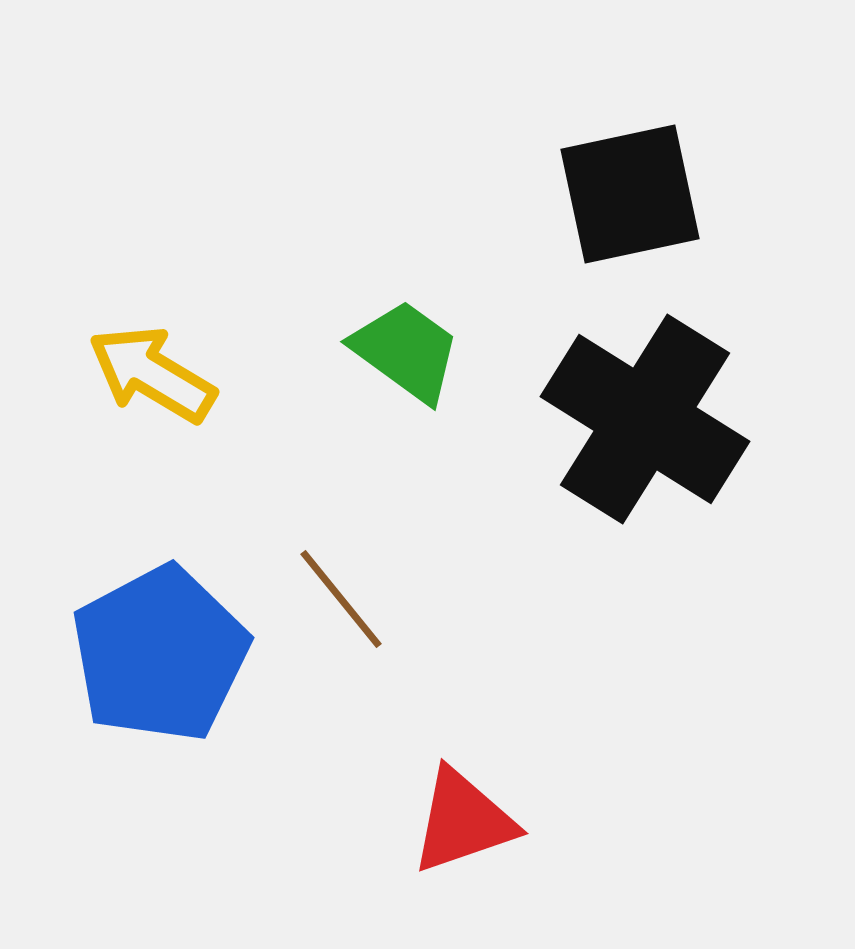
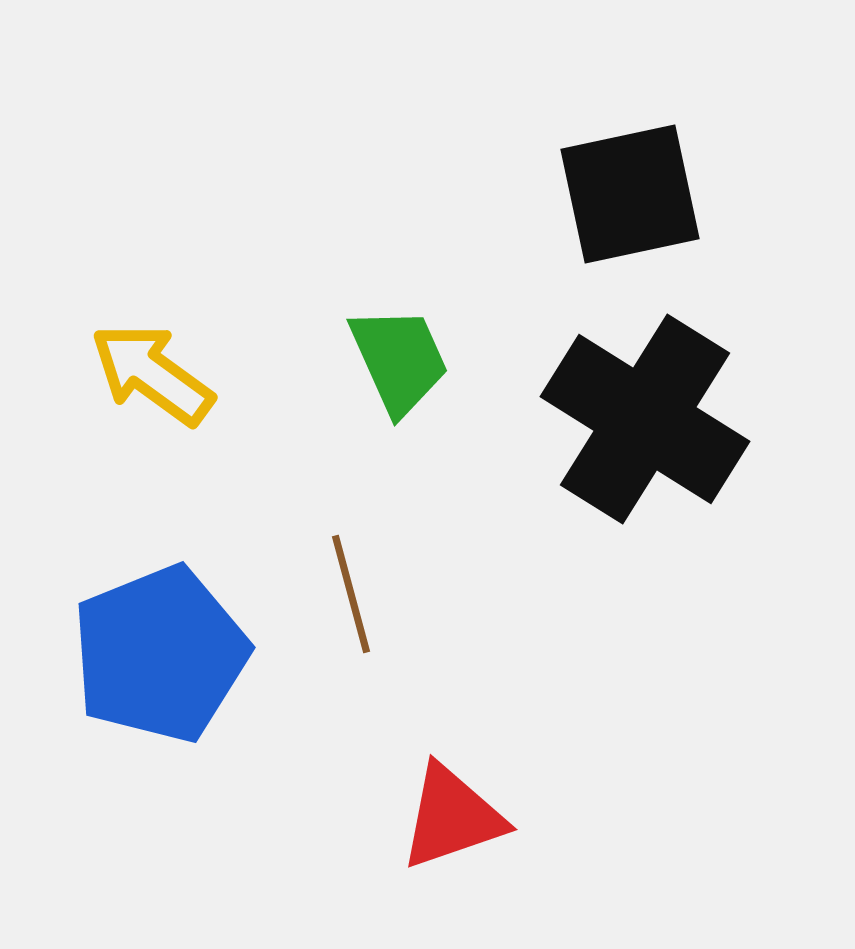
green trapezoid: moved 7 px left, 9 px down; rotated 30 degrees clockwise
yellow arrow: rotated 5 degrees clockwise
brown line: moved 10 px right, 5 px up; rotated 24 degrees clockwise
blue pentagon: rotated 6 degrees clockwise
red triangle: moved 11 px left, 4 px up
